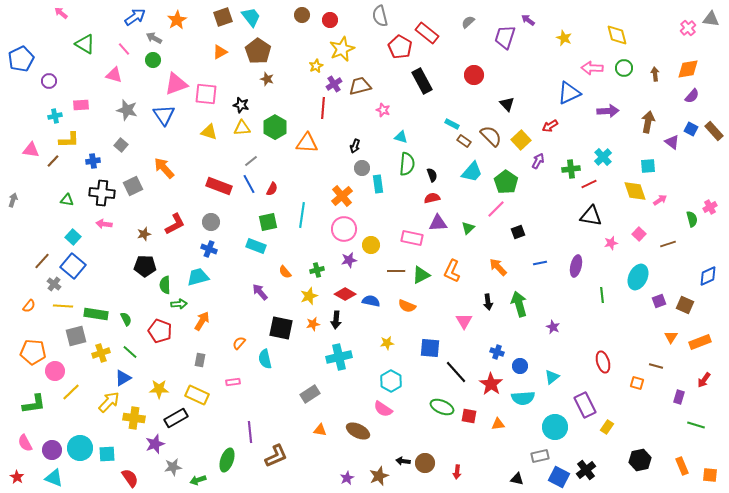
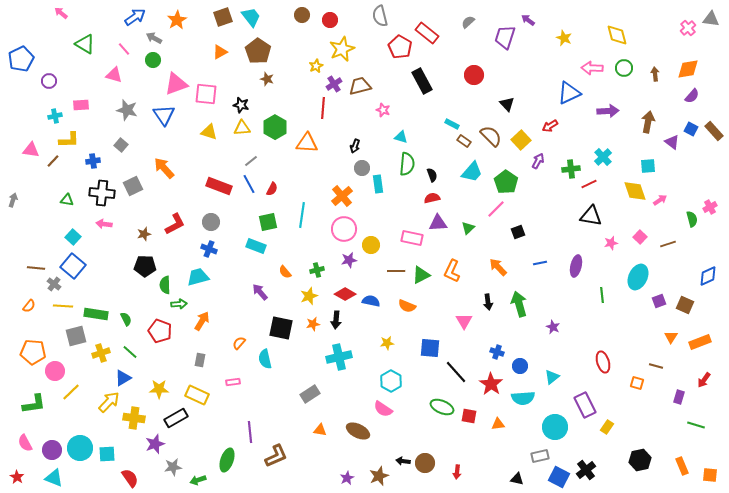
pink square at (639, 234): moved 1 px right, 3 px down
brown line at (42, 261): moved 6 px left, 7 px down; rotated 54 degrees clockwise
